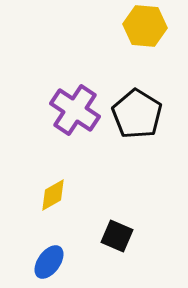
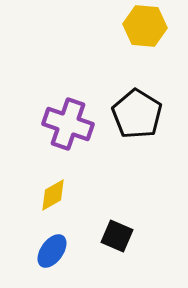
purple cross: moved 7 px left, 14 px down; rotated 15 degrees counterclockwise
blue ellipse: moved 3 px right, 11 px up
